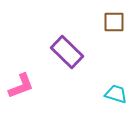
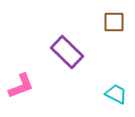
cyan trapezoid: rotated 10 degrees clockwise
